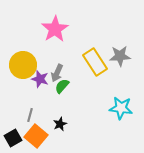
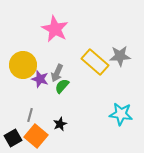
pink star: rotated 12 degrees counterclockwise
yellow rectangle: rotated 16 degrees counterclockwise
cyan star: moved 6 px down
